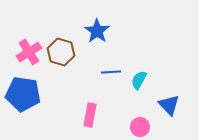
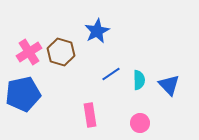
blue star: rotated 10 degrees clockwise
blue line: moved 2 px down; rotated 30 degrees counterclockwise
cyan semicircle: rotated 150 degrees clockwise
blue pentagon: rotated 20 degrees counterclockwise
blue triangle: moved 20 px up
pink rectangle: rotated 20 degrees counterclockwise
pink circle: moved 4 px up
